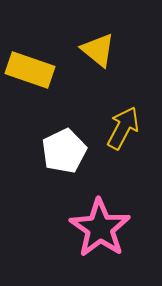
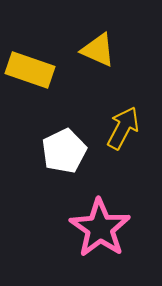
yellow triangle: rotated 15 degrees counterclockwise
